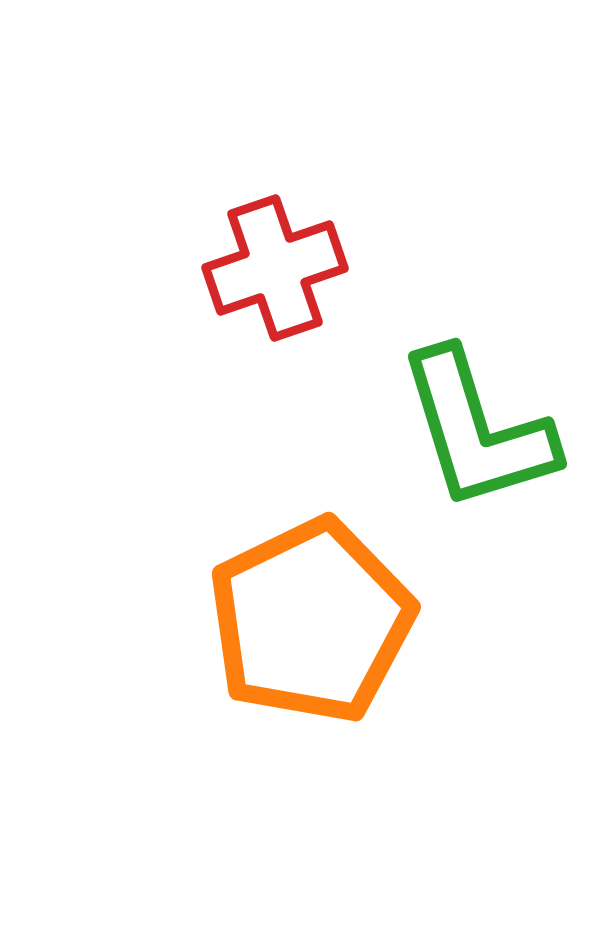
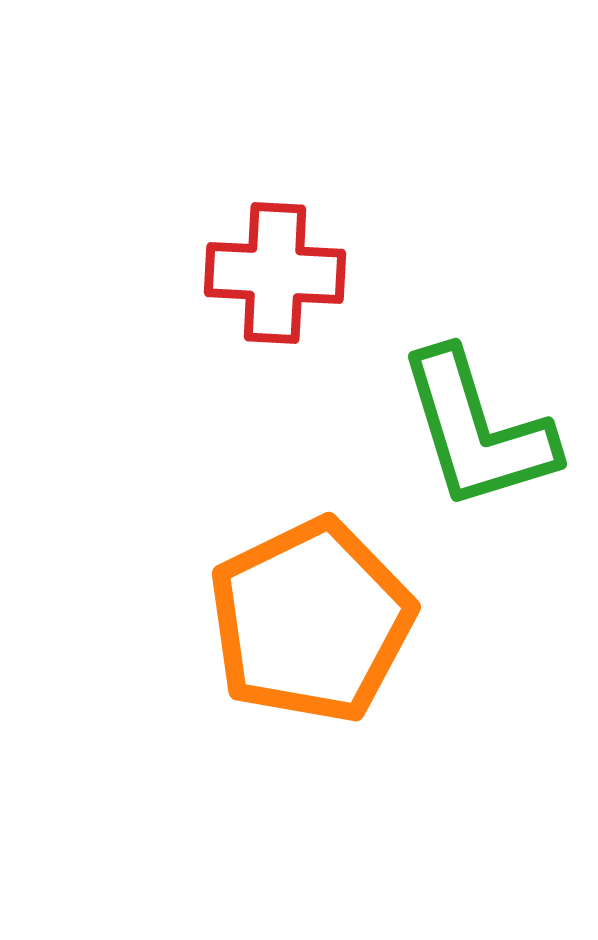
red cross: moved 5 px down; rotated 22 degrees clockwise
